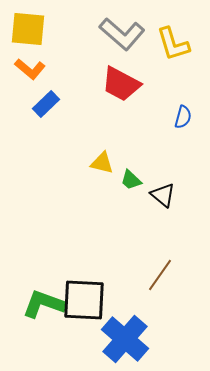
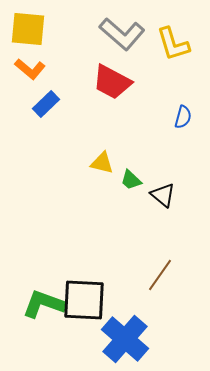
red trapezoid: moved 9 px left, 2 px up
